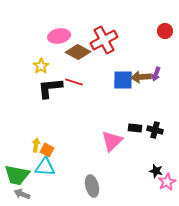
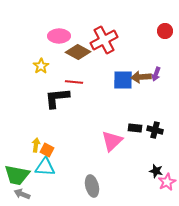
pink ellipse: rotated 10 degrees clockwise
red line: rotated 12 degrees counterclockwise
black L-shape: moved 7 px right, 10 px down
